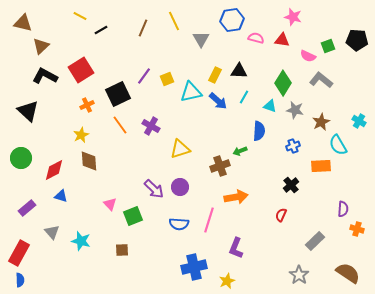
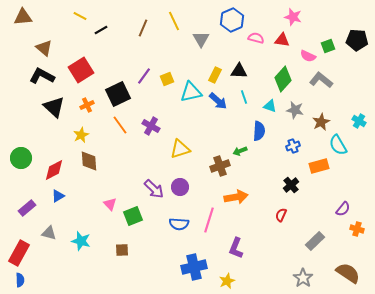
blue hexagon at (232, 20): rotated 15 degrees counterclockwise
brown triangle at (23, 23): moved 6 px up; rotated 18 degrees counterclockwise
brown triangle at (41, 46): moved 3 px right, 2 px down; rotated 36 degrees counterclockwise
black L-shape at (45, 76): moved 3 px left
green diamond at (283, 83): moved 4 px up; rotated 10 degrees clockwise
cyan line at (244, 97): rotated 48 degrees counterclockwise
black triangle at (28, 111): moved 26 px right, 4 px up
orange rectangle at (321, 166): moved 2 px left; rotated 12 degrees counterclockwise
blue triangle at (61, 196): moved 3 px left; rotated 48 degrees counterclockwise
purple semicircle at (343, 209): rotated 35 degrees clockwise
gray triangle at (52, 232): moved 3 px left, 1 px down; rotated 35 degrees counterclockwise
gray star at (299, 275): moved 4 px right, 3 px down
